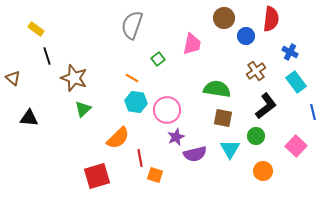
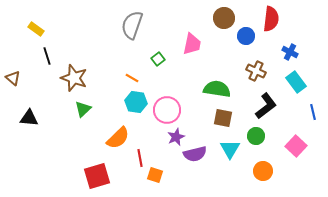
brown cross: rotated 30 degrees counterclockwise
